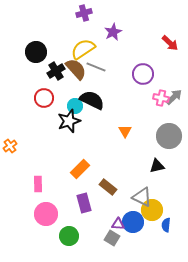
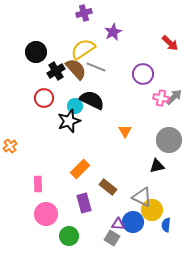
gray circle: moved 4 px down
